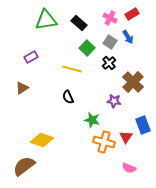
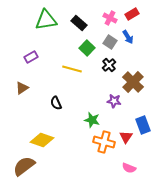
black cross: moved 2 px down
black semicircle: moved 12 px left, 6 px down
